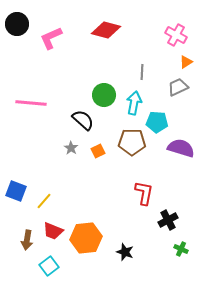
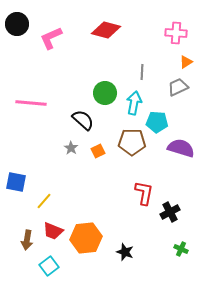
pink cross: moved 2 px up; rotated 25 degrees counterclockwise
green circle: moved 1 px right, 2 px up
blue square: moved 9 px up; rotated 10 degrees counterclockwise
black cross: moved 2 px right, 8 px up
